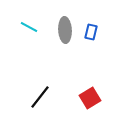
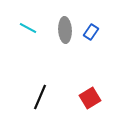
cyan line: moved 1 px left, 1 px down
blue rectangle: rotated 21 degrees clockwise
black line: rotated 15 degrees counterclockwise
